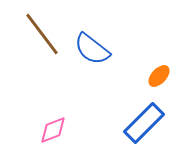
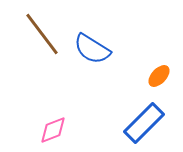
blue semicircle: rotated 6 degrees counterclockwise
